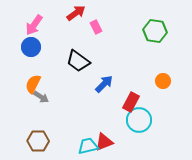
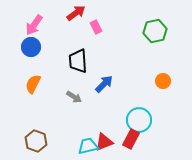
green hexagon: rotated 20 degrees counterclockwise
black trapezoid: rotated 50 degrees clockwise
gray arrow: moved 33 px right
red rectangle: moved 37 px down
brown hexagon: moved 2 px left; rotated 20 degrees clockwise
